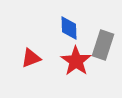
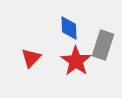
red triangle: rotated 25 degrees counterclockwise
